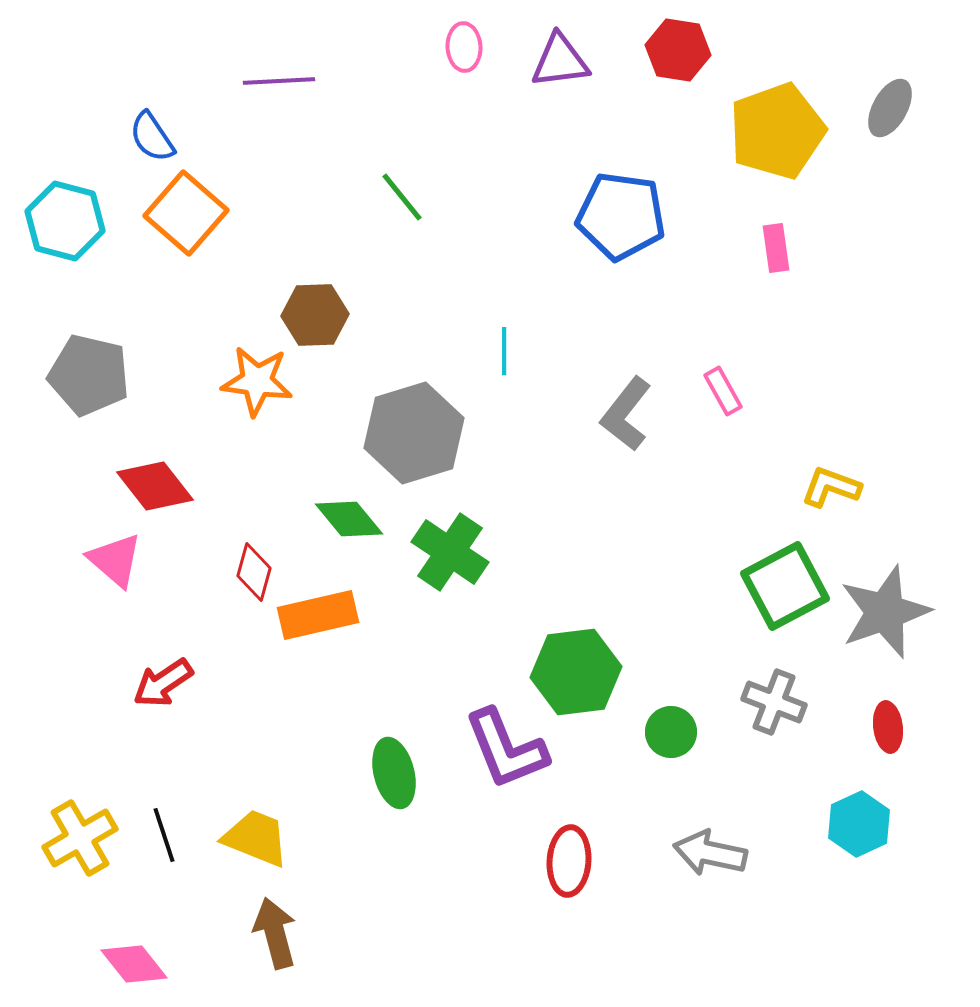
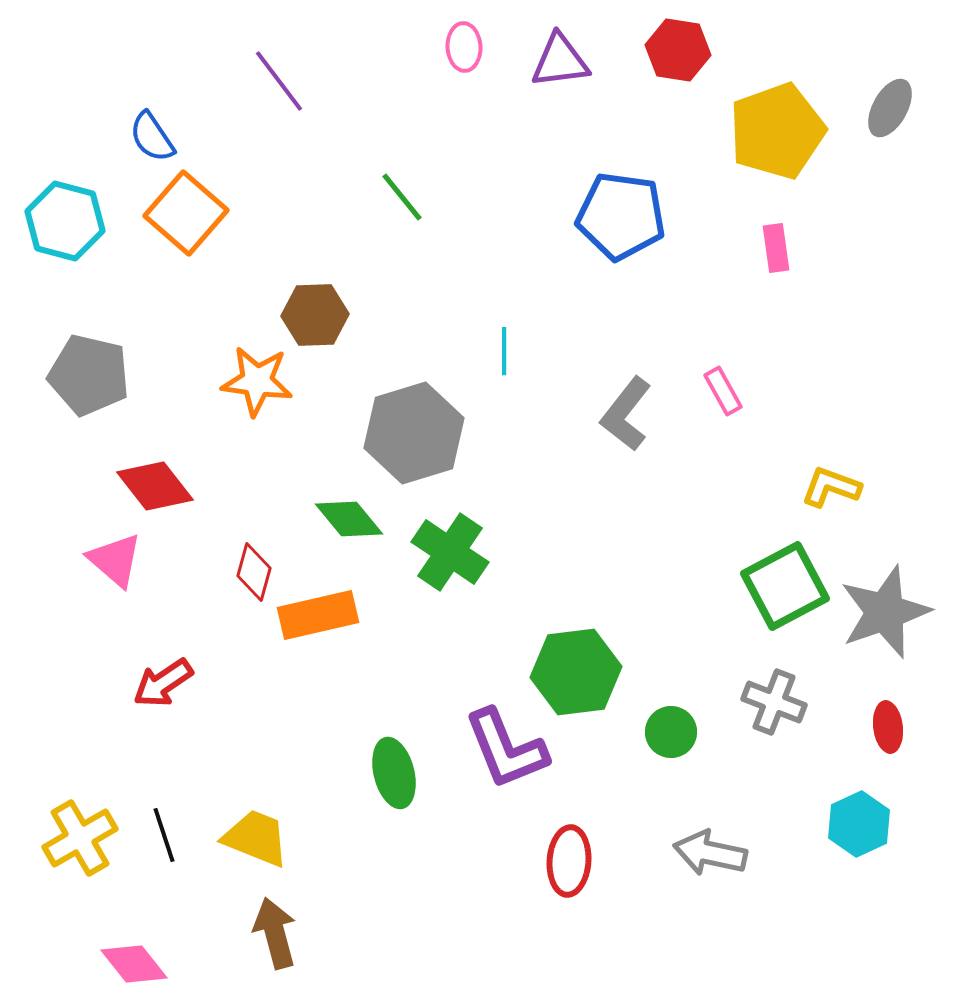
purple line at (279, 81): rotated 56 degrees clockwise
